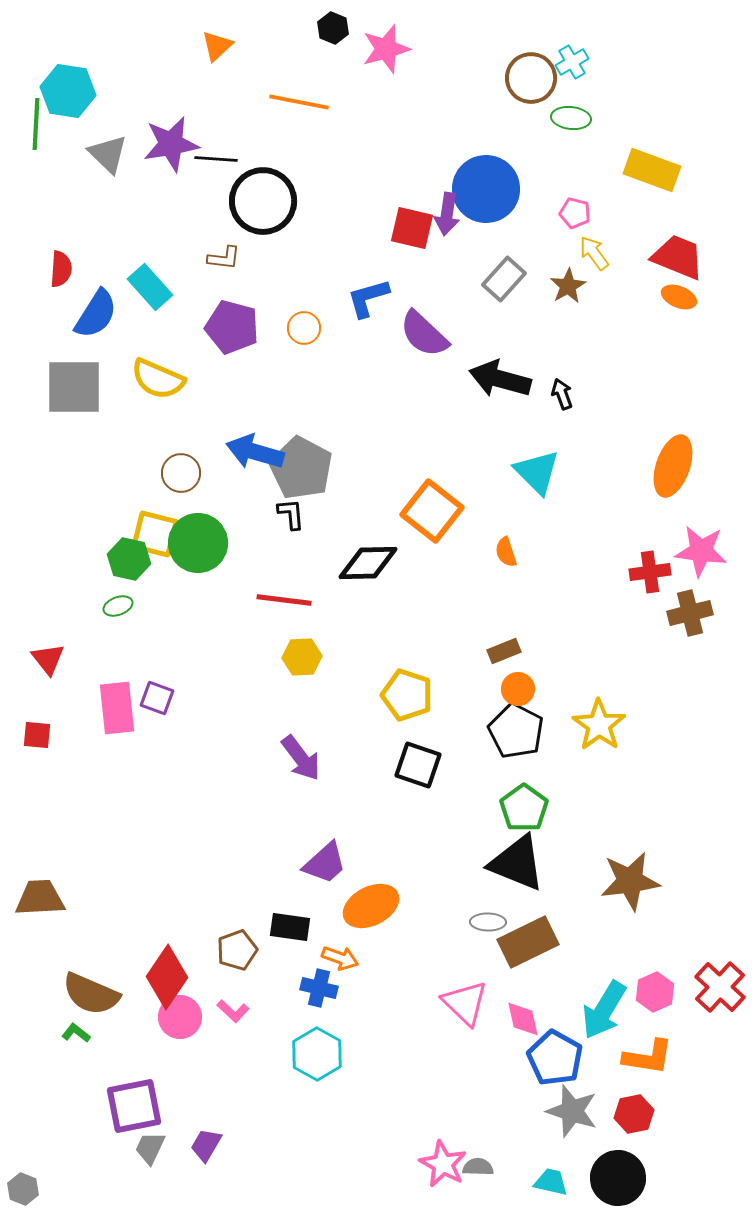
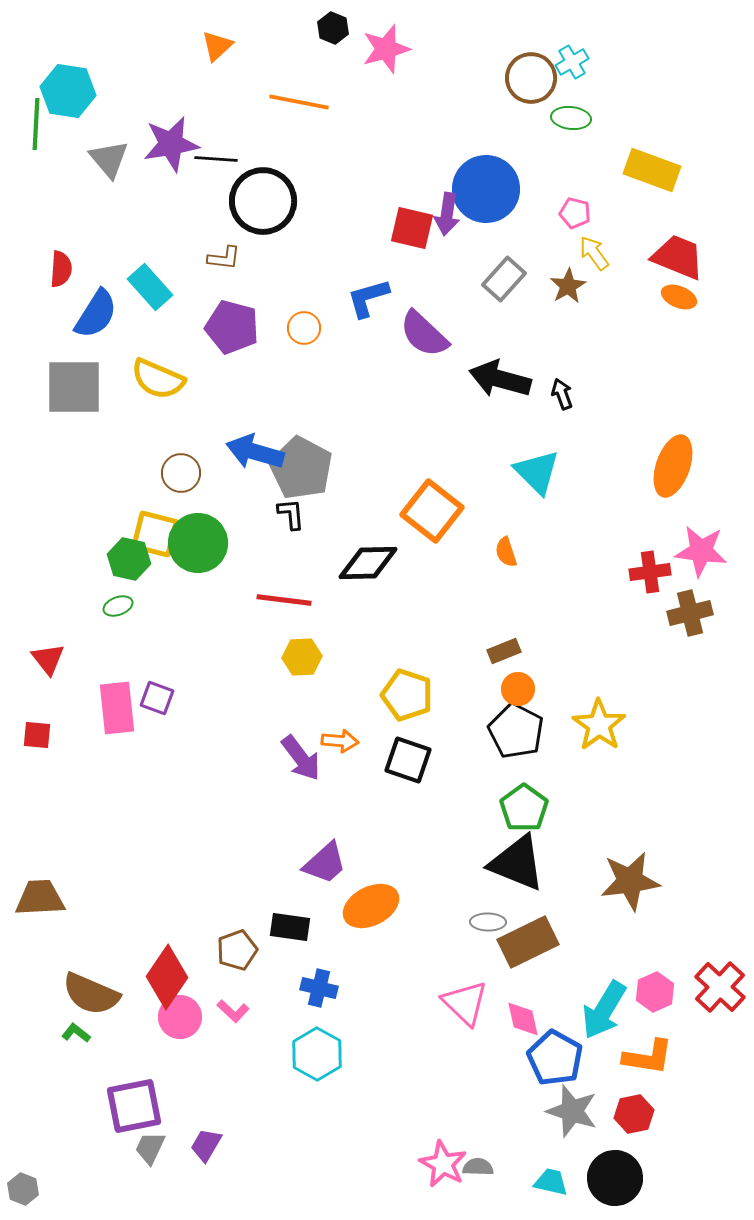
gray triangle at (108, 154): moved 1 px right, 5 px down; rotated 6 degrees clockwise
black square at (418, 765): moved 10 px left, 5 px up
orange arrow at (340, 958): moved 217 px up; rotated 15 degrees counterclockwise
black circle at (618, 1178): moved 3 px left
